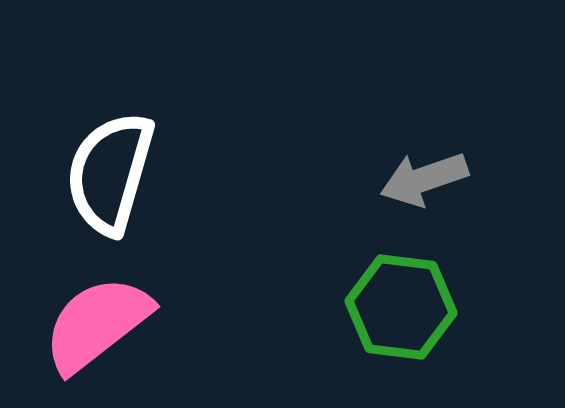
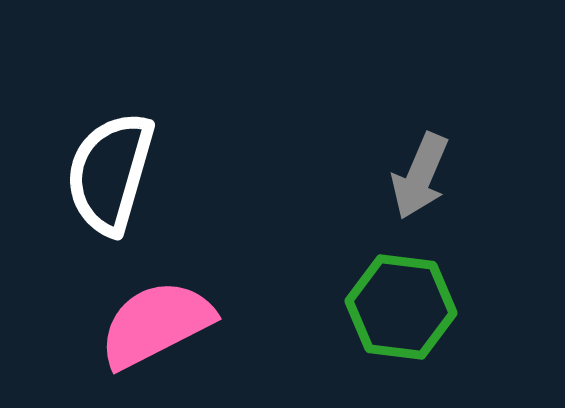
gray arrow: moved 4 px left, 3 px up; rotated 48 degrees counterclockwise
pink semicircle: moved 59 px right; rotated 11 degrees clockwise
